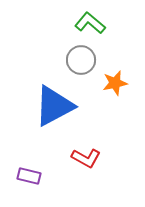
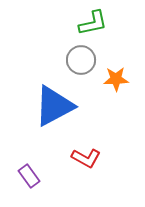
green L-shape: moved 3 px right; rotated 128 degrees clockwise
orange star: moved 1 px right, 4 px up; rotated 10 degrees clockwise
purple rectangle: rotated 40 degrees clockwise
